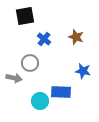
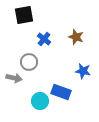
black square: moved 1 px left, 1 px up
gray circle: moved 1 px left, 1 px up
blue rectangle: rotated 18 degrees clockwise
